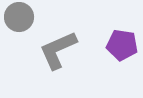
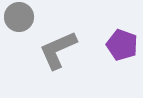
purple pentagon: rotated 12 degrees clockwise
